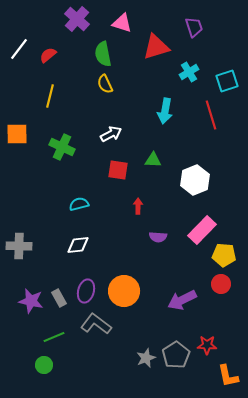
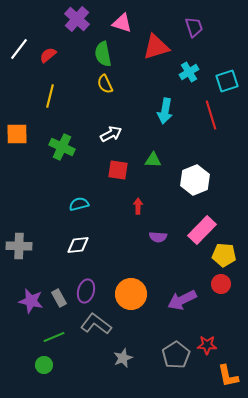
orange circle: moved 7 px right, 3 px down
gray star: moved 23 px left
